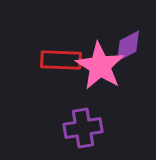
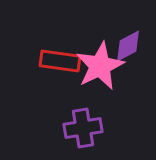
red rectangle: moved 1 px left, 1 px down; rotated 6 degrees clockwise
pink star: rotated 15 degrees clockwise
